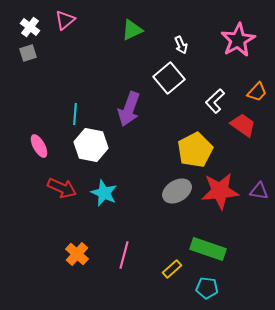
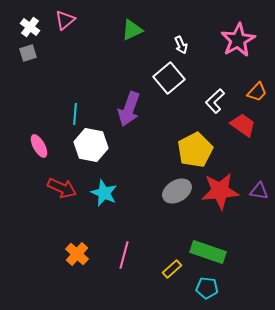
green rectangle: moved 3 px down
